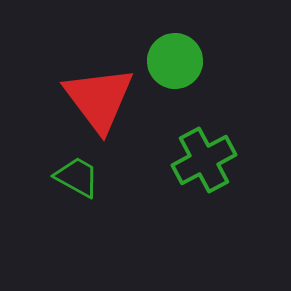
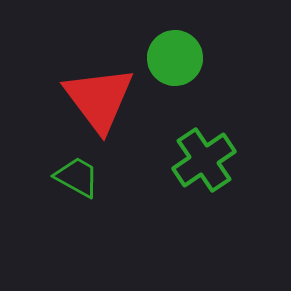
green circle: moved 3 px up
green cross: rotated 6 degrees counterclockwise
